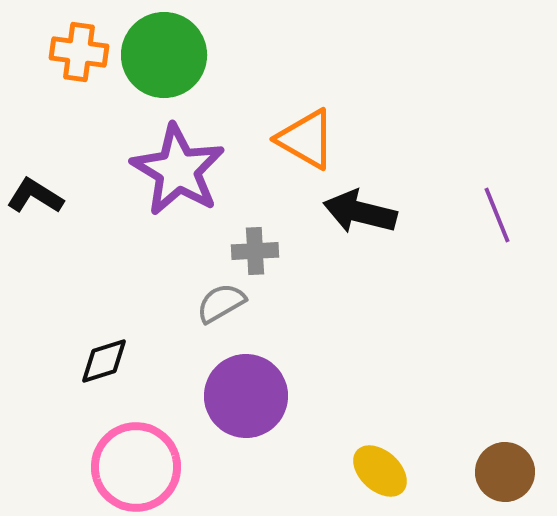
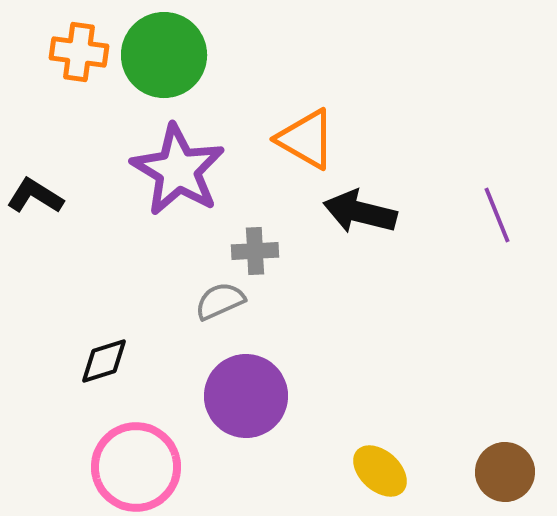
gray semicircle: moved 1 px left, 2 px up; rotated 6 degrees clockwise
